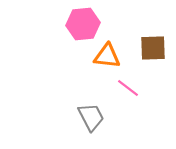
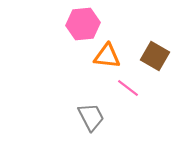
brown square: moved 2 px right, 8 px down; rotated 32 degrees clockwise
